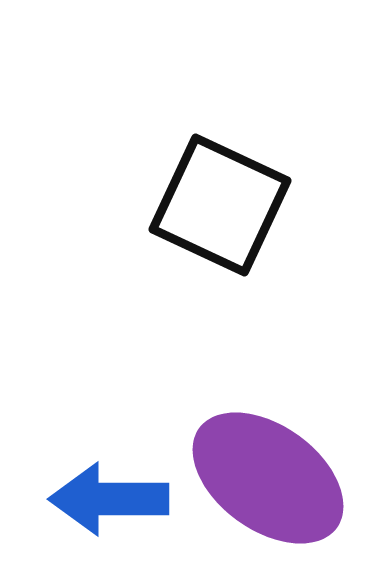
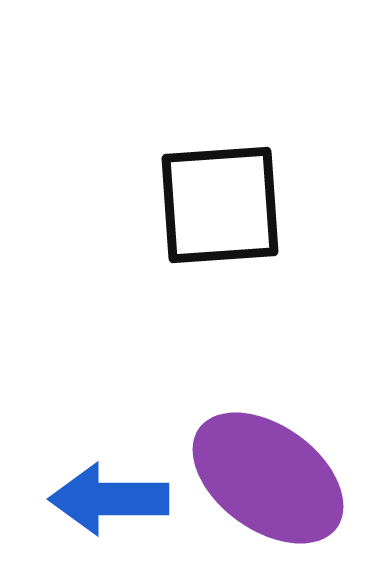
black square: rotated 29 degrees counterclockwise
